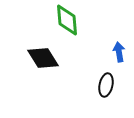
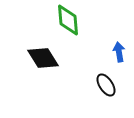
green diamond: moved 1 px right
black ellipse: rotated 45 degrees counterclockwise
